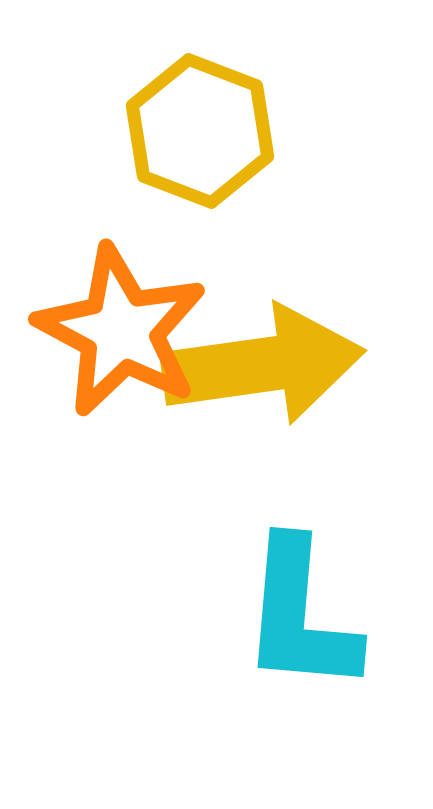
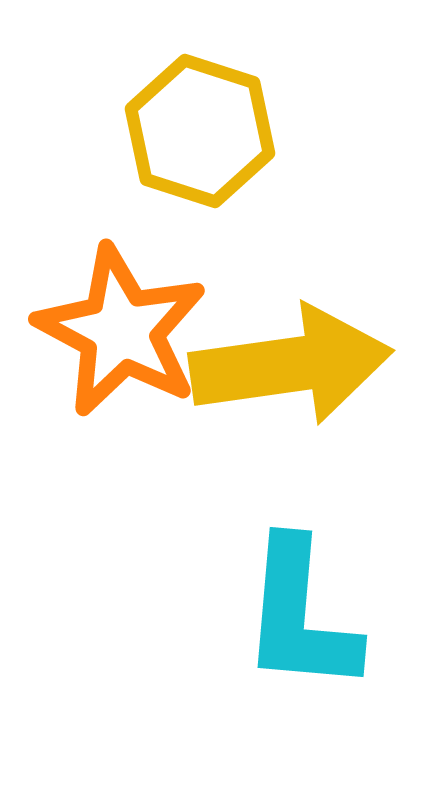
yellow hexagon: rotated 3 degrees counterclockwise
yellow arrow: moved 28 px right
